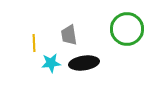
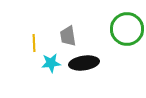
gray trapezoid: moved 1 px left, 1 px down
